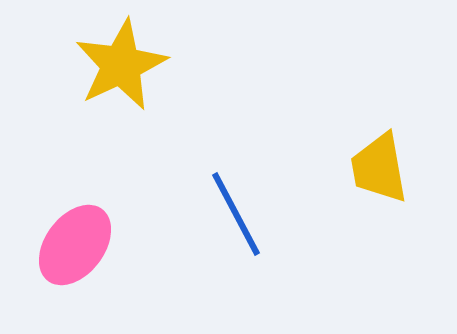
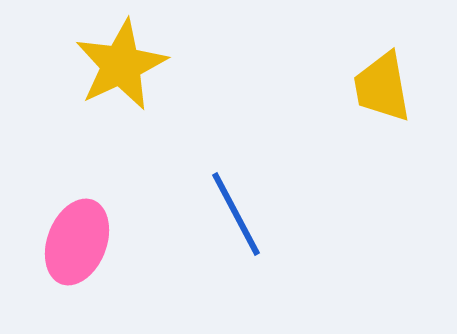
yellow trapezoid: moved 3 px right, 81 px up
pink ellipse: moved 2 px right, 3 px up; rotated 16 degrees counterclockwise
